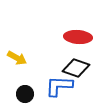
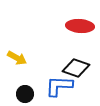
red ellipse: moved 2 px right, 11 px up
